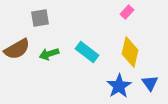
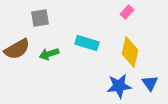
cyan rectangle: moved 9 px up; rotated 20 degrees counterclockwise
blue star: rotated 25 degrees clockwise
